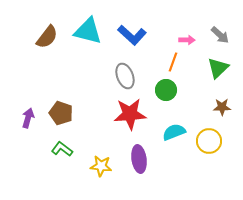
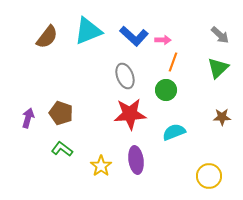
cyan triangle: rotated 36 degrees counterclockwise
blue L-shape: moved 2 px right, 1 px down
pink arrow: moved 24 px left
brown star: moved 10 px down
yellow circle: moved 35 px down
purple ellipse: moved 3 px left, 1 px down
yellow star: rotated 30 degrees clockwise
